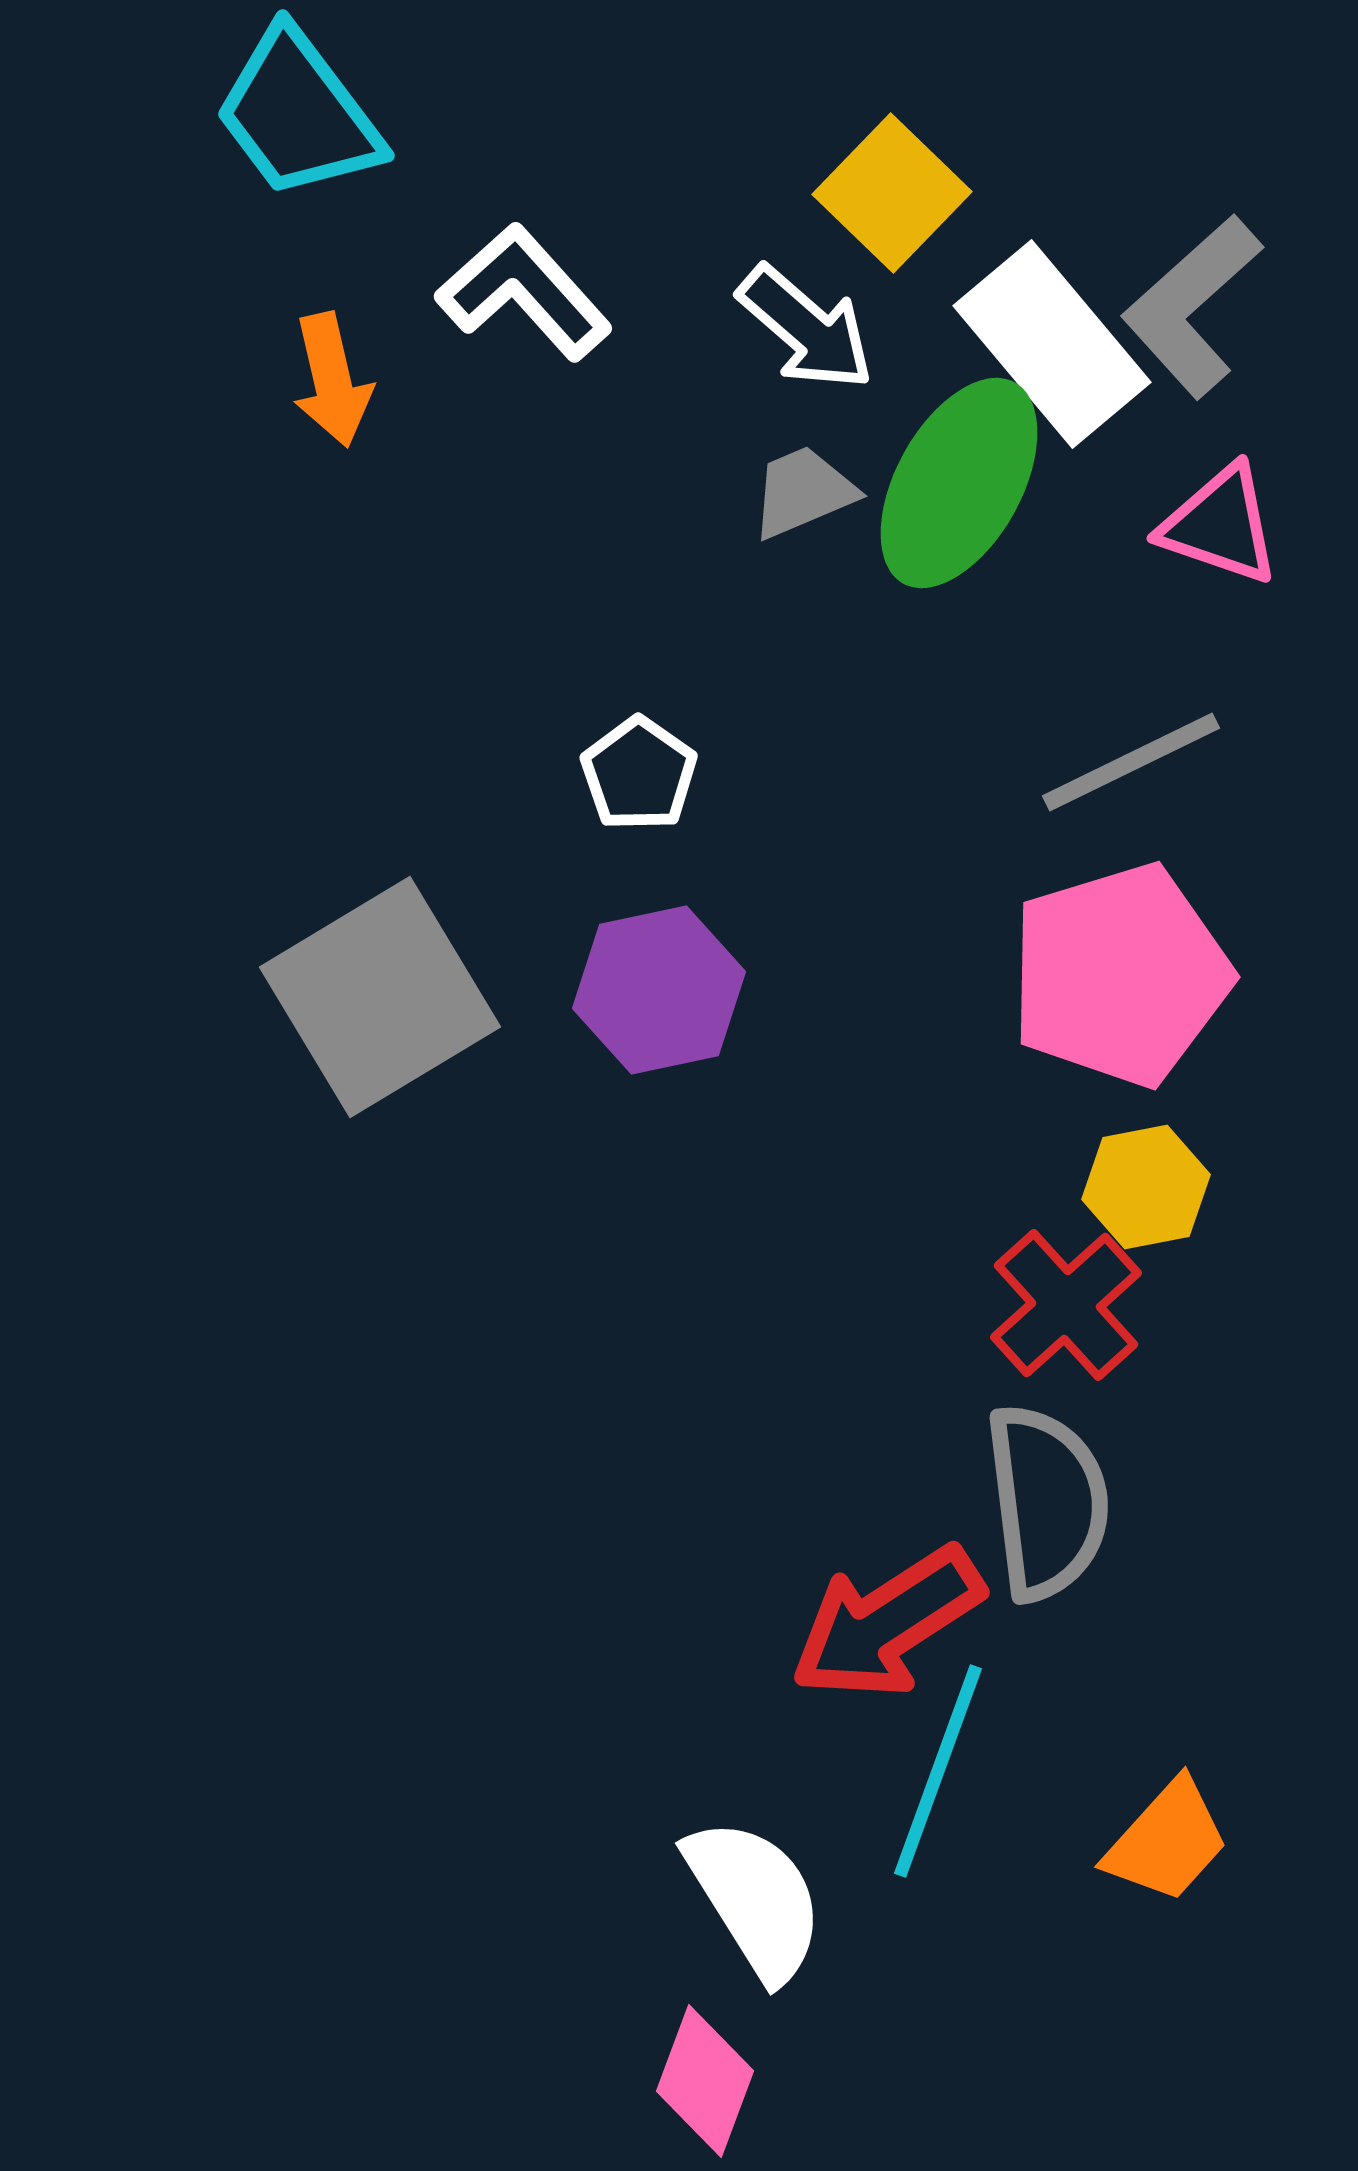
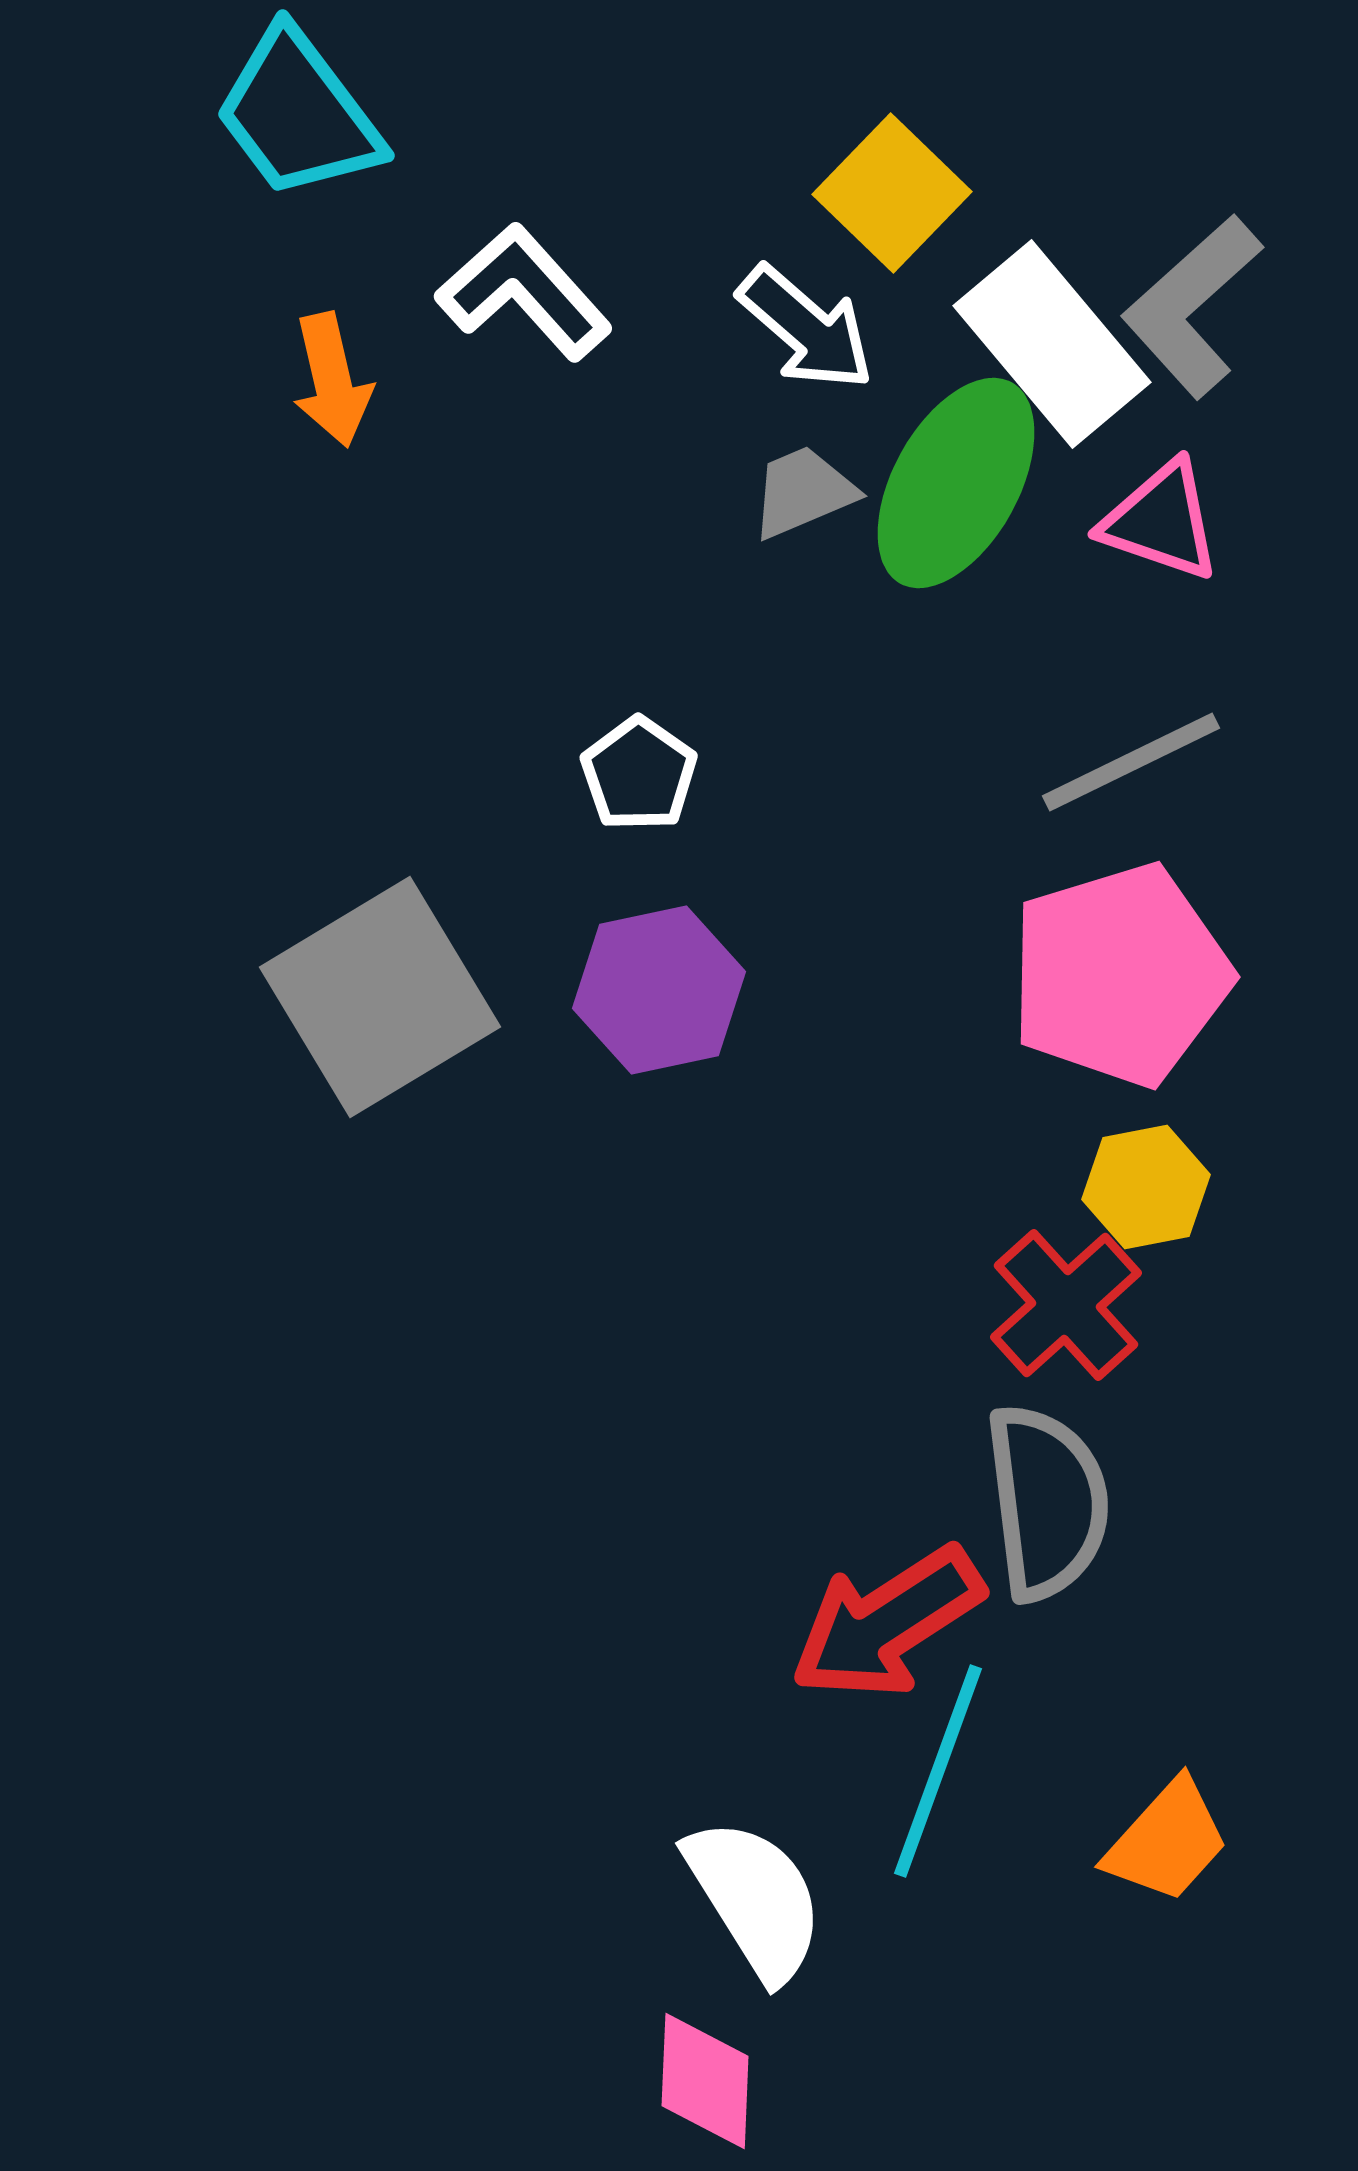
green ellipse: moved 3 px left
pink triangle: moved 59 px left, 4 px up
pink diamond: rotated 18 degrees counterclockwise
